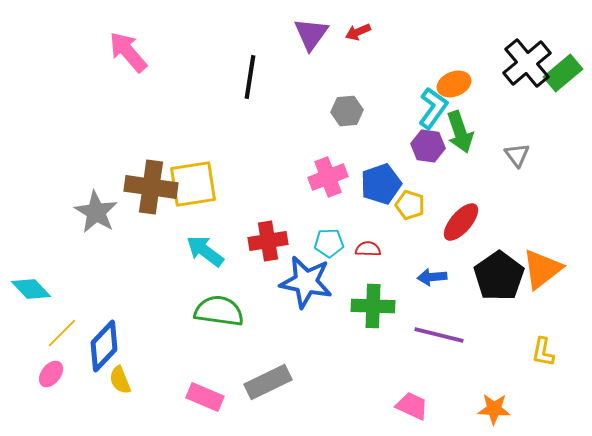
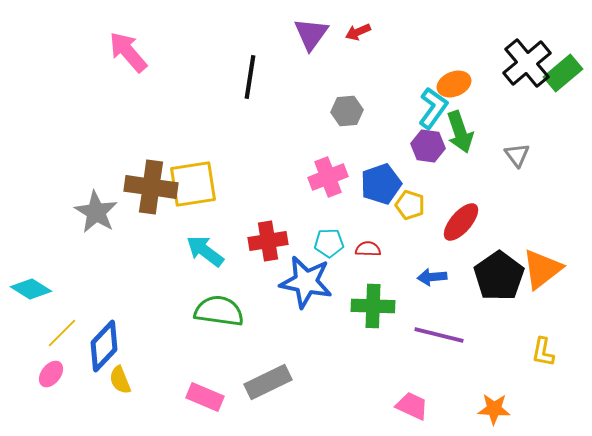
cyan diamond: rotated 15 degrees counterclockwise
